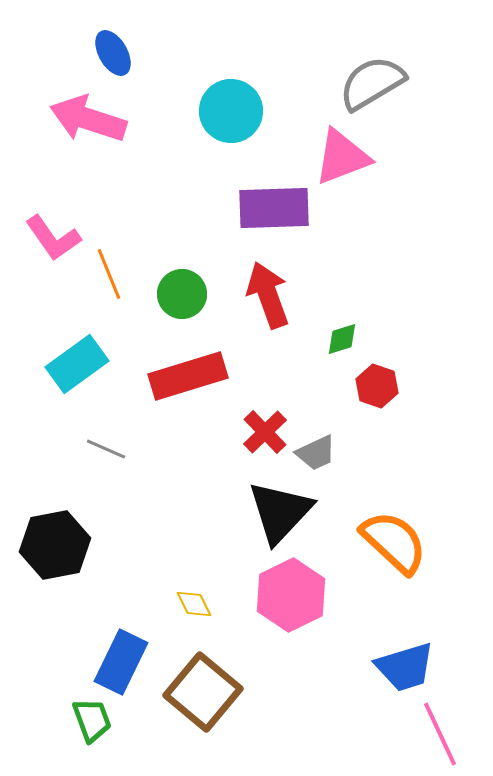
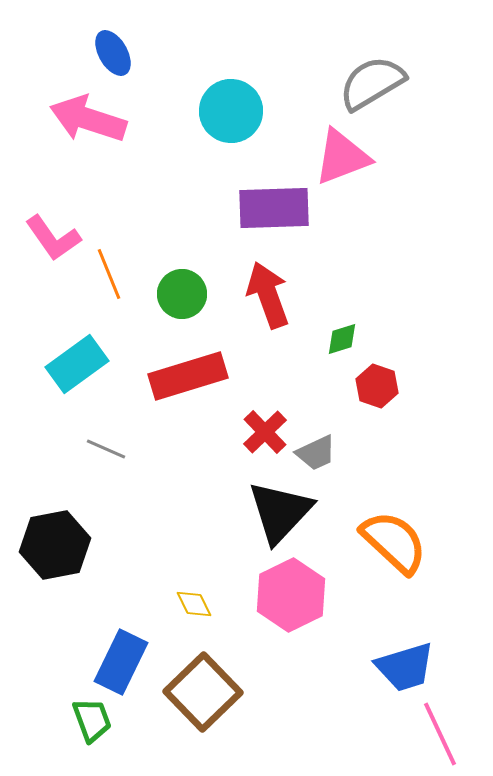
brown square: rotated 6 degrees clockwise
